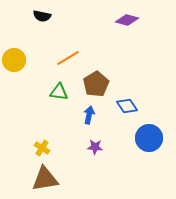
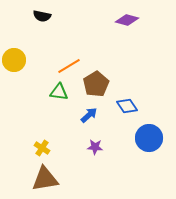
orange line: moved 1 px right, 8 px down
blue arrow: rotated 36 degrees clockwise
